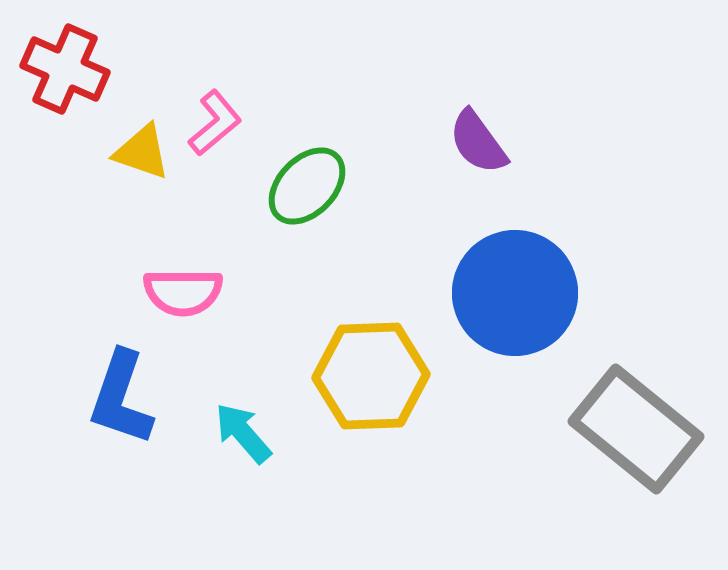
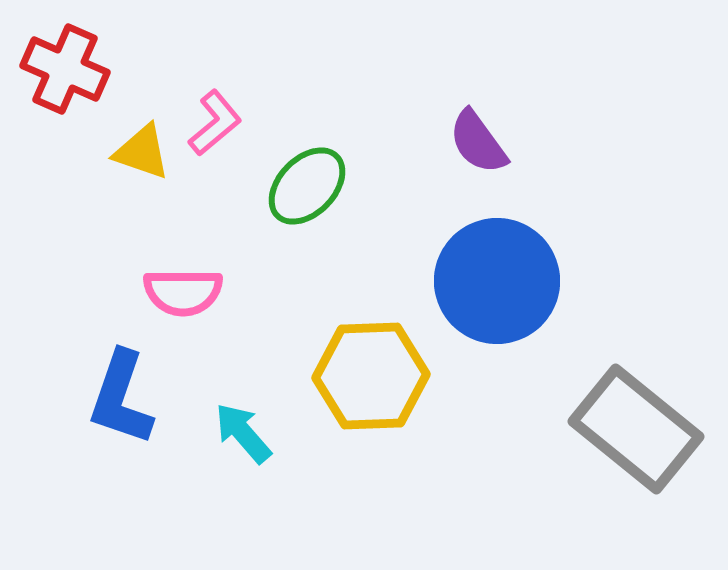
blue circle: moved 18 px left, 12 px up
